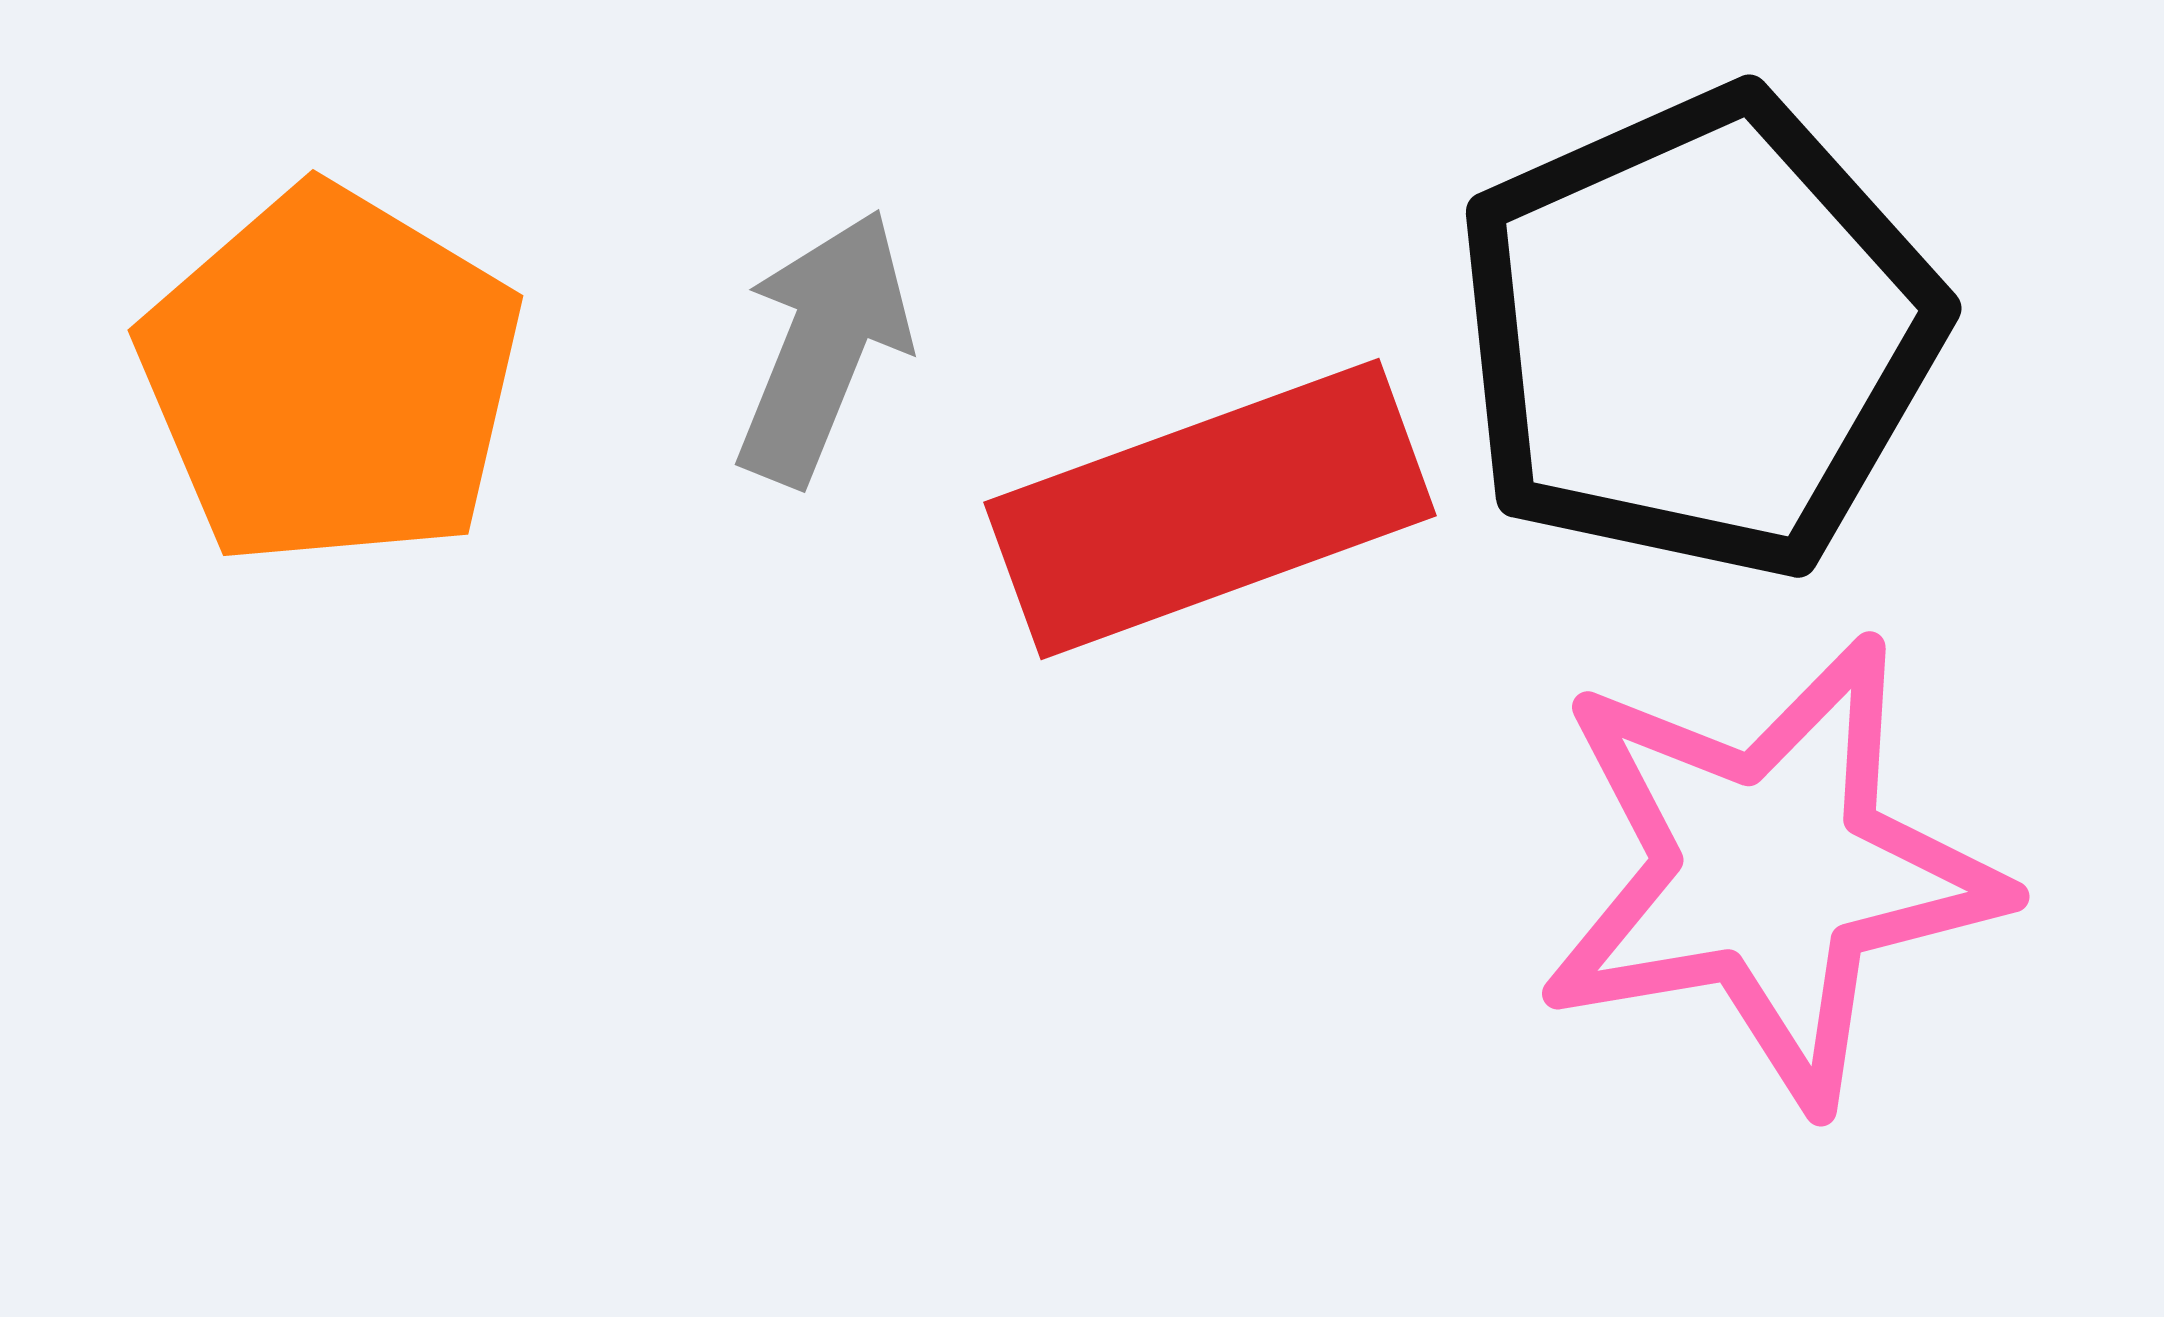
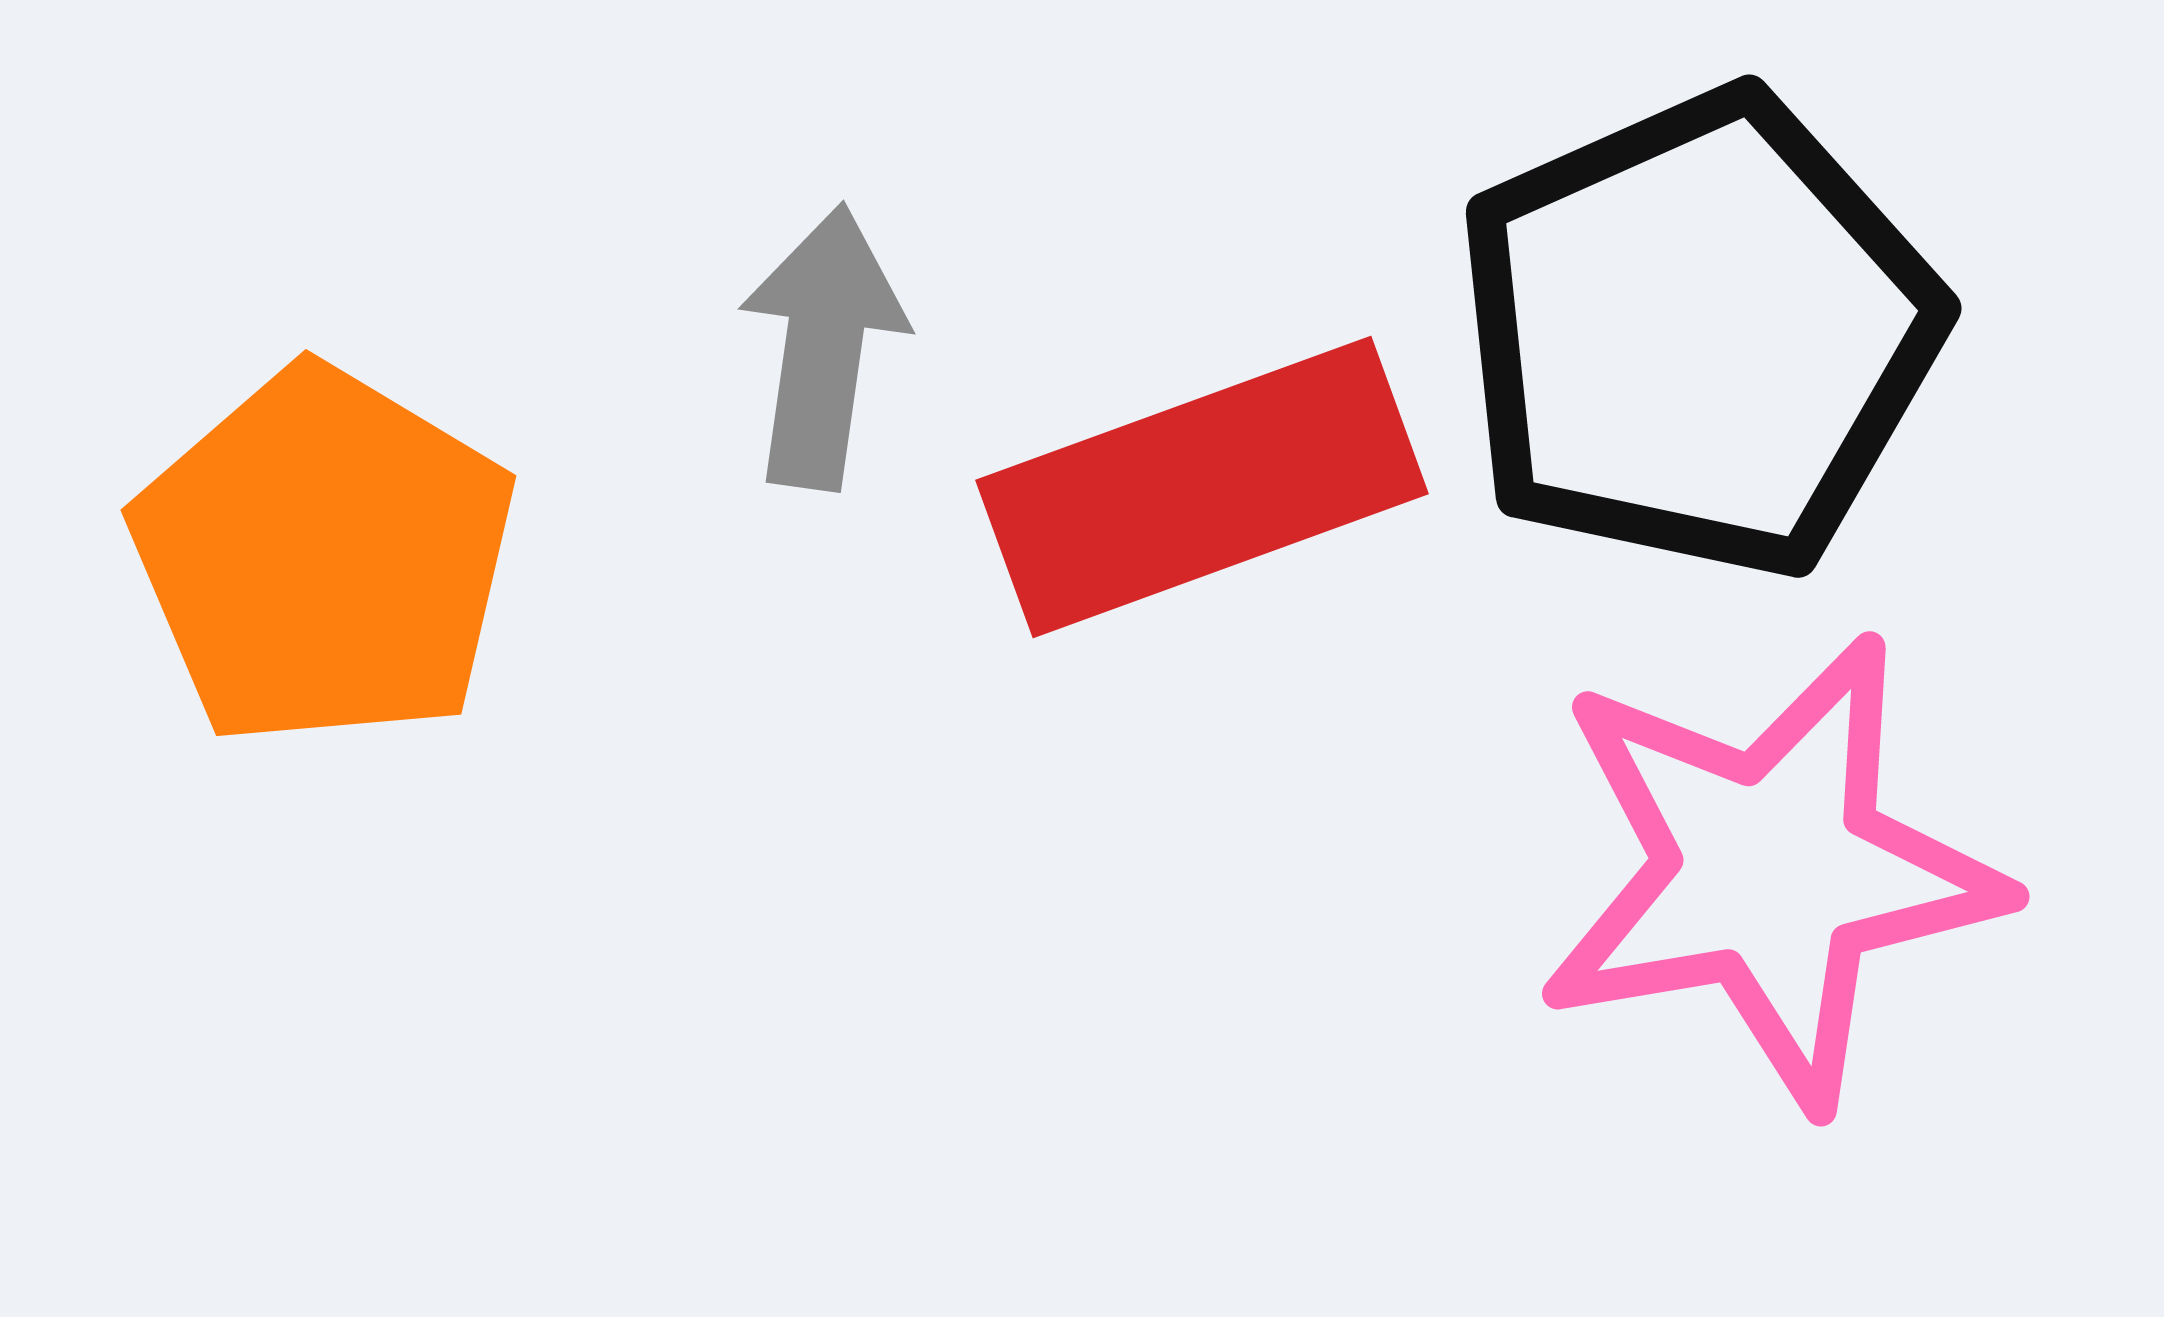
gray arrow: rotated 14 degrees counterclockwise
orange pentagon: moved 7 px left, 180 px down
red rectangle: moved 8 px left, 22 px up
